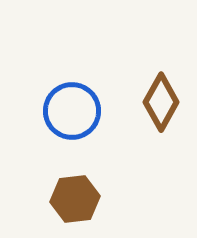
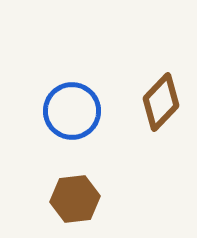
brown diamond: rotated 14 degrees clockwise
